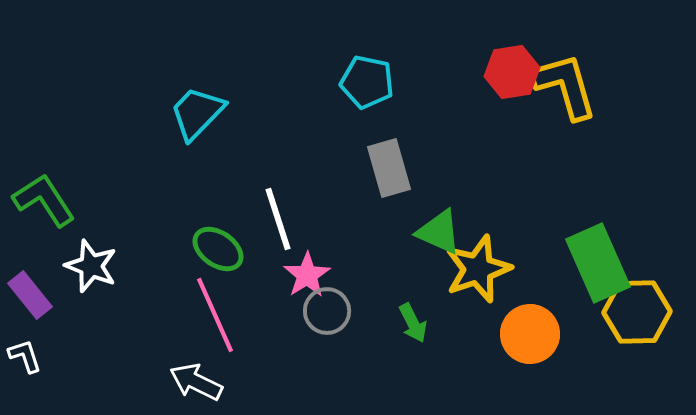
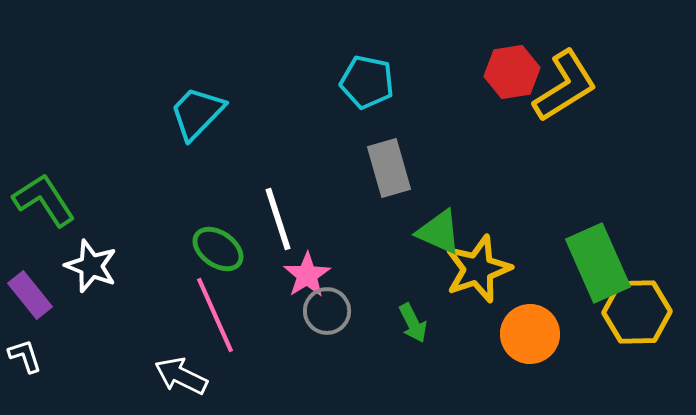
yellow L-shape: rotated 74 degrees clockwise
white arrow: moved 15 px left, 6 px up
